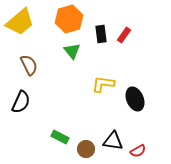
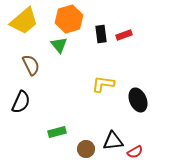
yellow trapezoid: moved 4 px right, 1 px up
red rectangle: rotated 35 degrees clockwise
green triangle: moved 13 px left, 6 px up
brown semicircle: moved 2 px right
black ellipse: moved 3 px right, 1 px down
green rectangle: moved 3 px left, 5 px up; rotated 42 degrees counterclockwise
black triangle: rotated 15 degrees counterclockwise
red semicircle: moved 3 px left, 1 px down
